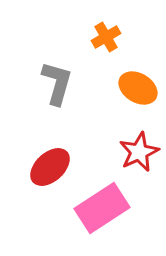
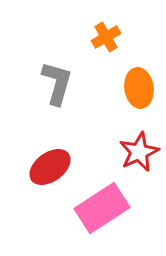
orange ellipse: moved 1 px right; rotated 51 degrees clockwise
red ellipse: rotated 6 degrees clockwise
